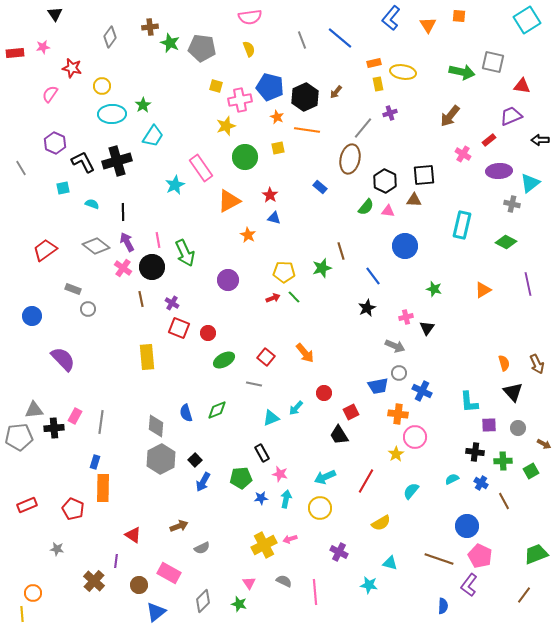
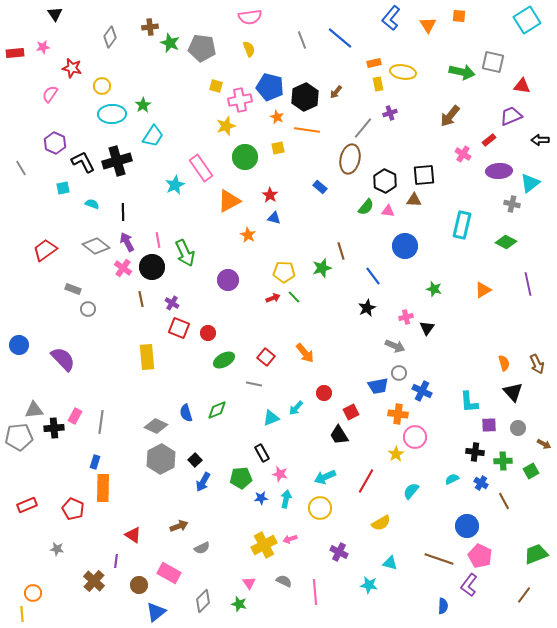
blue circle at (32, 316): moved 13 px left, 29 px down
gray diamond at (156, 426): rotated 70 degrees counterclockwise
